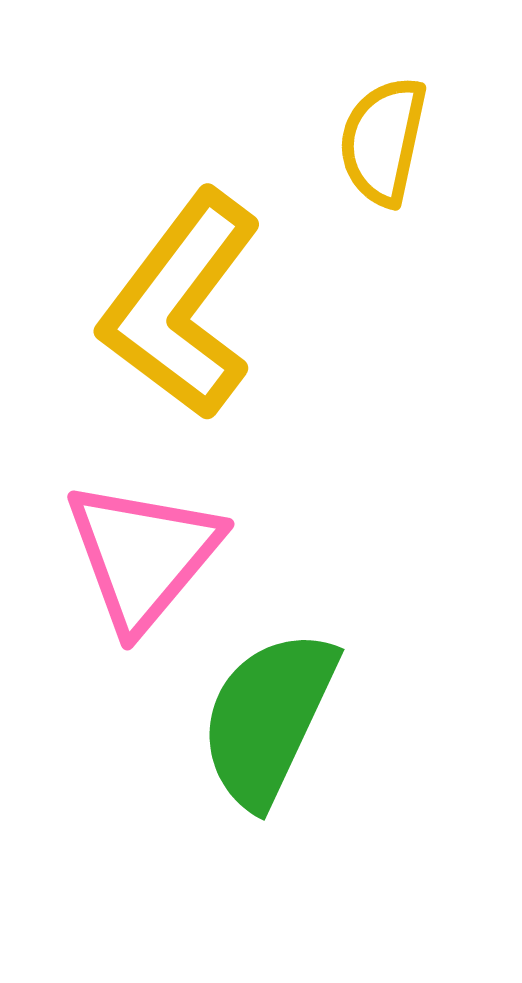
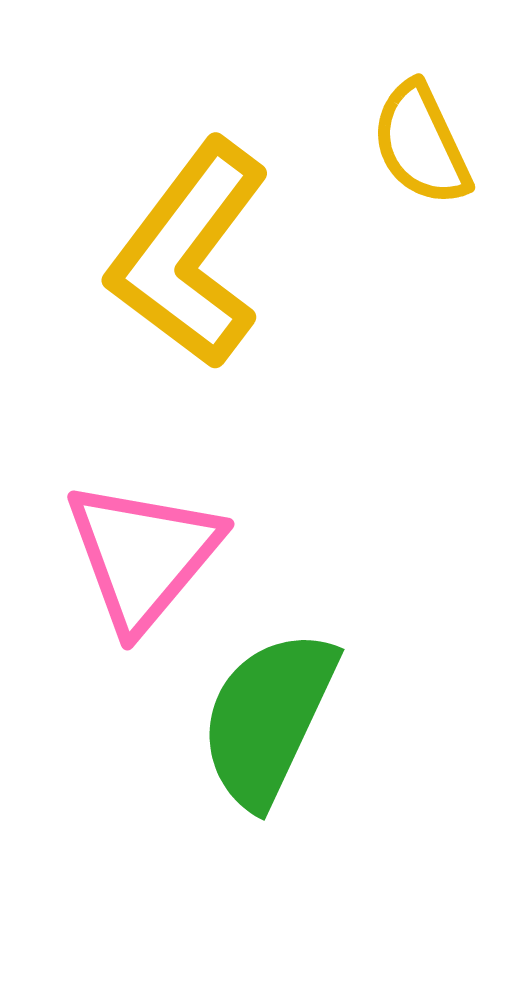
yellow semicircle: moved 38 px right, 3 px down; rotated 37 degrees counterclockwise
yellow L-shape: moved 8 px right, 51 px up
